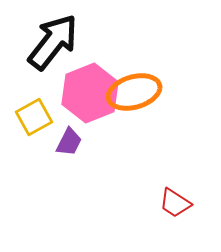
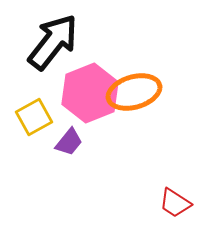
purple trapezoid: rotated 12 degrees clockwise
